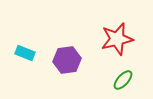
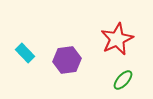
red star: rotated 12 degrees counterclockwise
cyan rectangle: rotated 24 degrees clockwise
